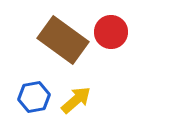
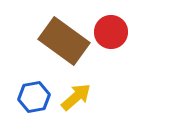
brown rectangle: moved 1 px right, 1 px down
yellow arrow: moved 3 px up
